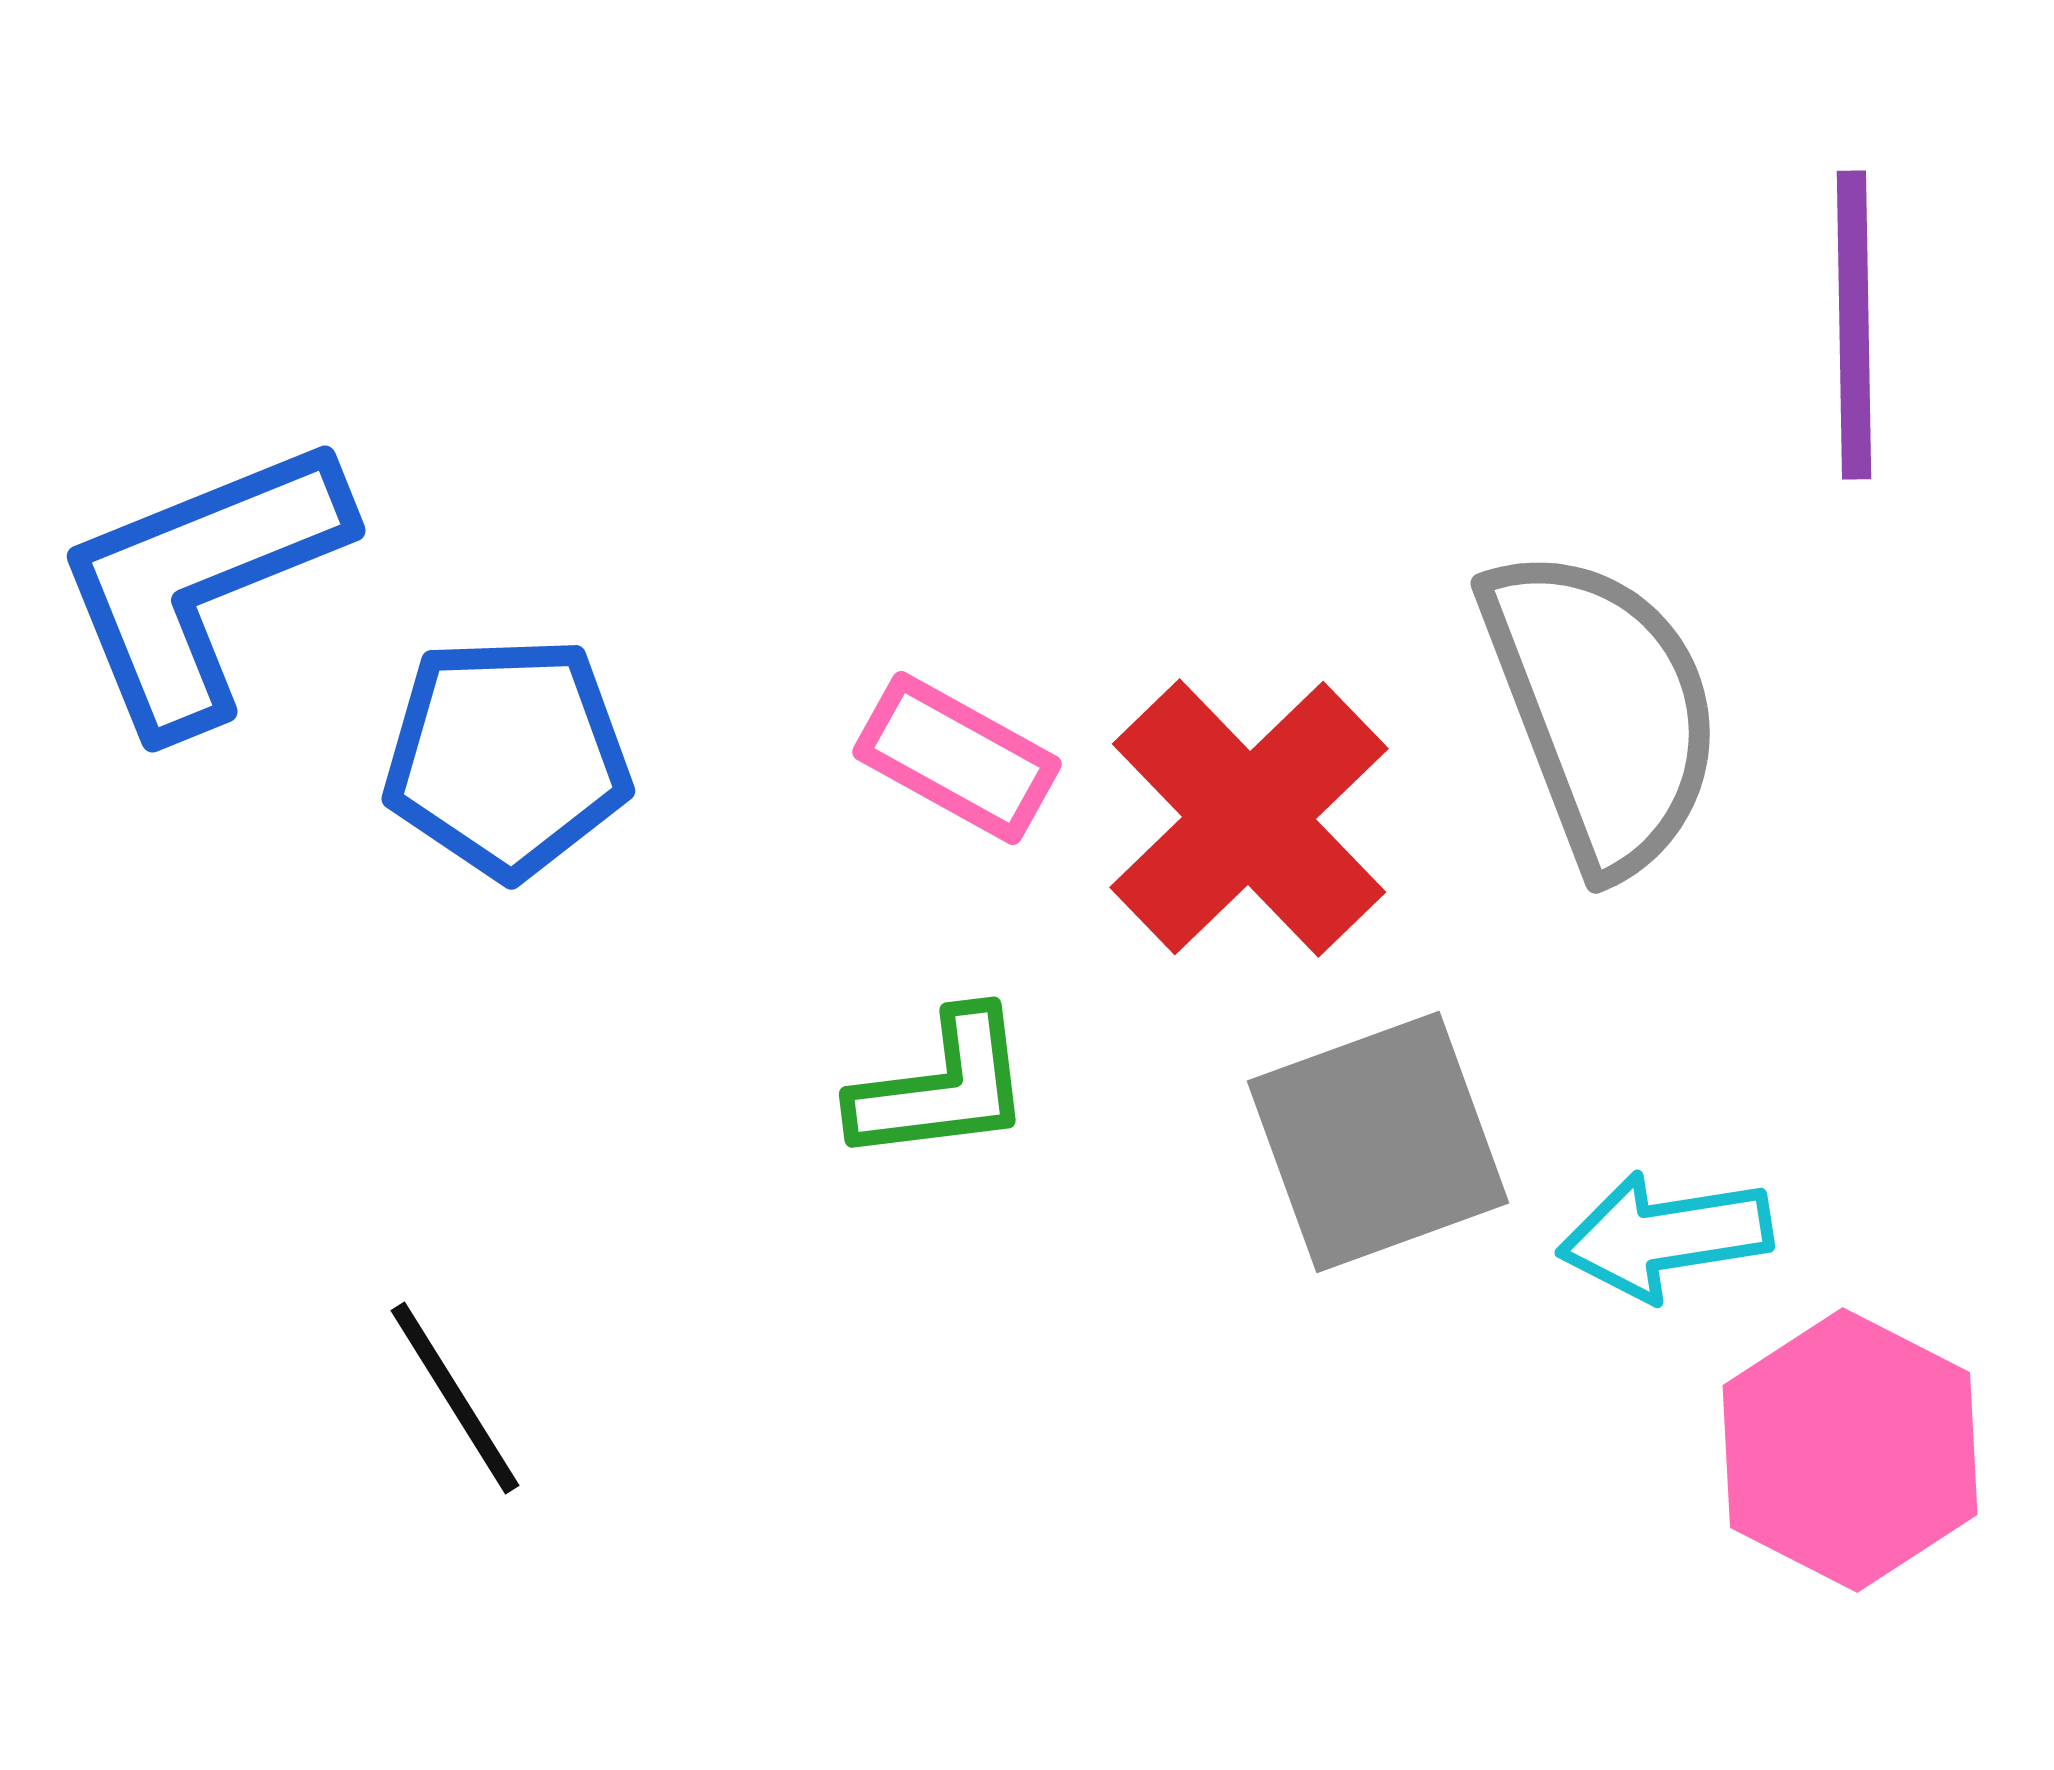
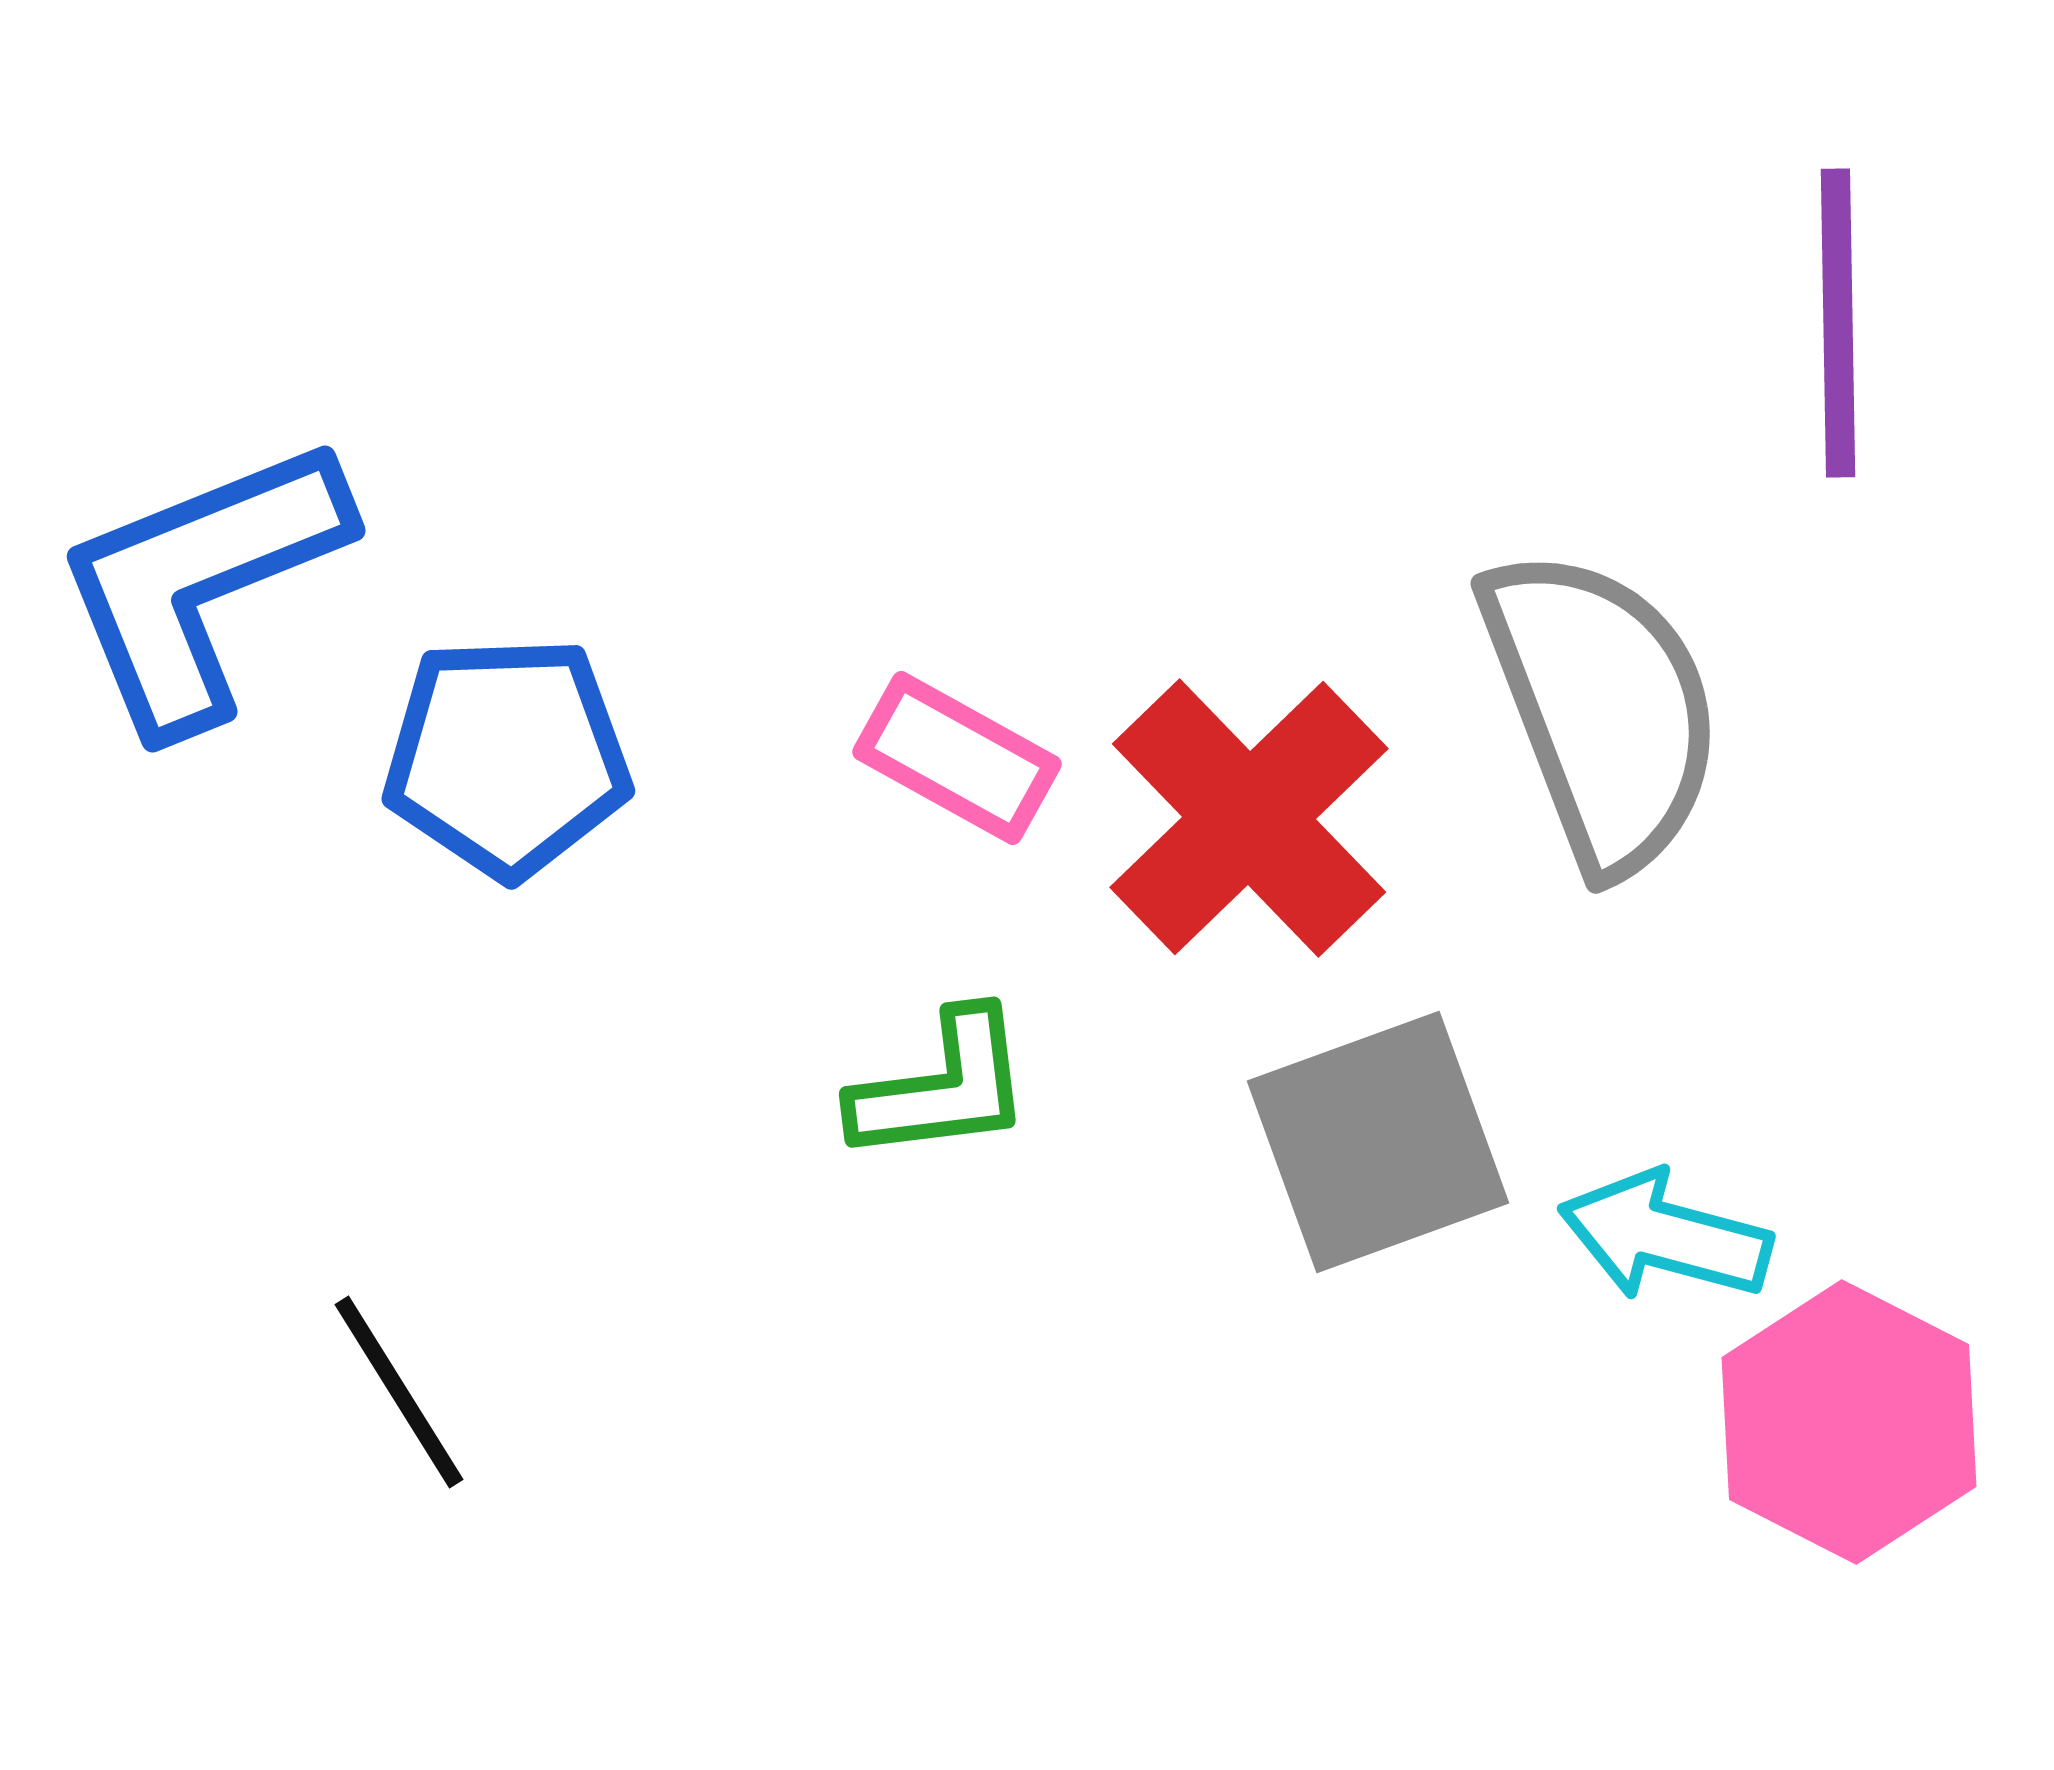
purple line: moved 16 px left, 2 px up
cyan arrow: rotated 24 degrees clockwise
black line: moved 56 px left, 6 px up
pink hexagon: moved 1 px left, 28 px up
